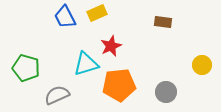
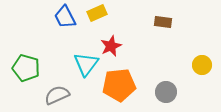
cyan triangle: rotated 36 degrees counterclockwise
